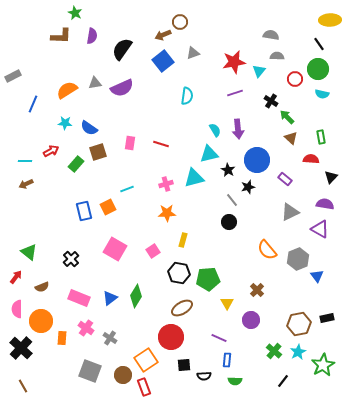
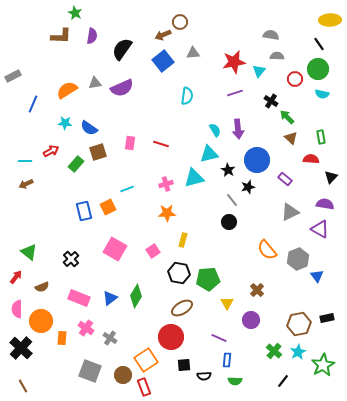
gray triangle at (193, 53): rotated 16 degrees clockwise
